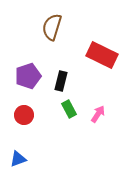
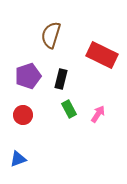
brown semicircle: moved 1 px left, 8 px down
black rectangle: moved 2 px up
red circle: moved 1 px left
